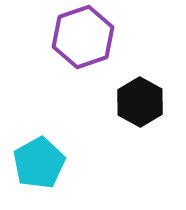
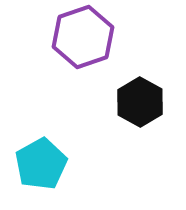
cyan pentagon: moved 2 px right, 1 px down
